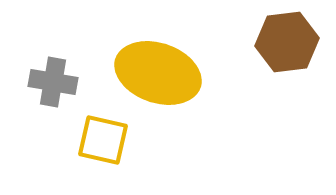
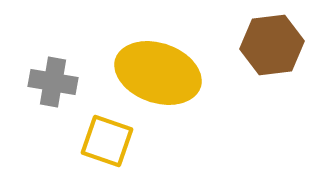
brown hexagon: moved 15 px left, 3 px down
yellow square: moved 4 px right, 1 px down; rotated 6 degrees clockwise
